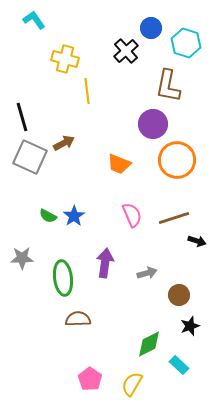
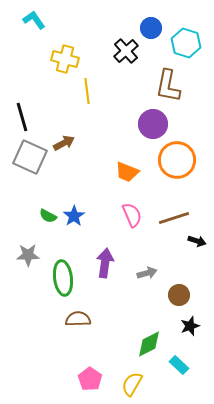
orange trapezoid: moved 8 px right, 8 px down
gray star: moved 6 px right, 3 px up
